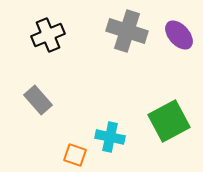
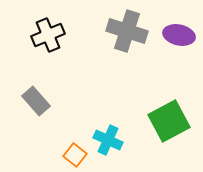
purple ellipse: rotated 36 degrees counterclockwise
gray rectangle: moved 2 px left, 1 px down
cyan cross: moved 2 px left, 3 px down; rotated 12 degrees clockwise
orange square: rotated 20 degrees clockwise
